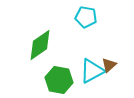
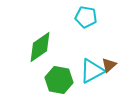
green diamond: moved 2 px down
